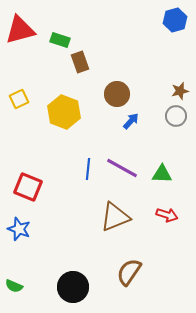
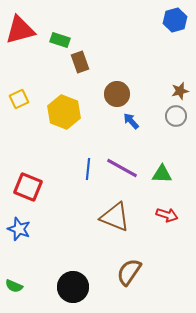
blue arrow: rotated 84 degrees counterclockwise
brown triangle: rotated 44 degrees clockwise
